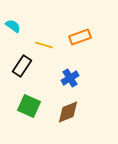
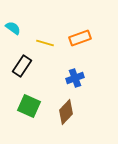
cyan semicircle: moved 2 px down
orange rectangle: moved 1 px down
yellow line: moved 1 px right, 2 px up
blue cross: moved 5 px right; rotated 12 degrees clockwise
brown diamond: moved 2 px left; rotated 25 degrees counterclockwise
